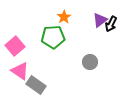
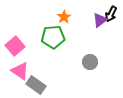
black arrow: moved 10 px up
